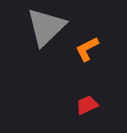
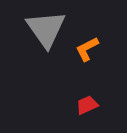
gray triangle: moved 2 px down; rotated 21 degrees counterclockwise
